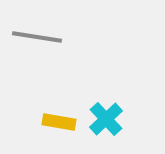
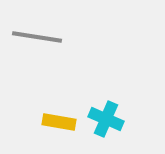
cyan cross: rotated 24 degrees counterclockwise
